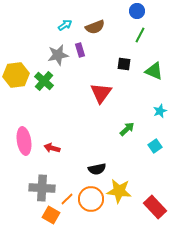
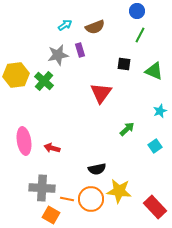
orange line: rotated 56 degrees clockwise
